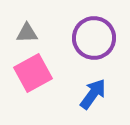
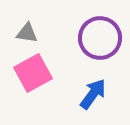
gray triangle: rotated 10 degrees clockwise
purple circle: moved 6 px right
